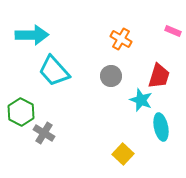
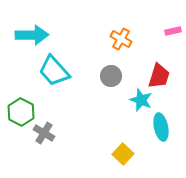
pink rectangle: rotated 35 degrees counterclockwise
